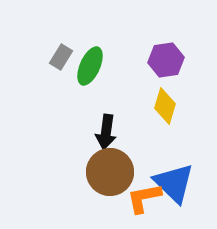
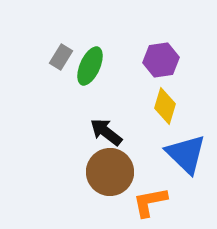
purple hexagon: moved 5 px left
black arrow: rotated 120 degrees clockwise
blue triangle: moved 12 px right, 29 px up
orange L-shape: moved 6 px right, 4 px down
